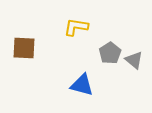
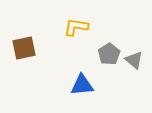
brown square: rotated 15 degrees counterclockwise
gray pentagon: moved 1 px left, 1 px down
blue triangle: rotated 20 degrees counterclockwise
